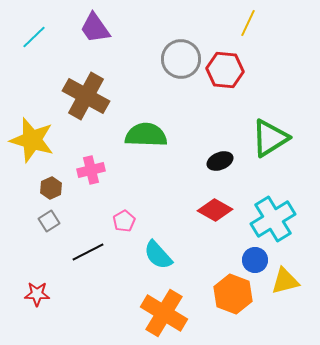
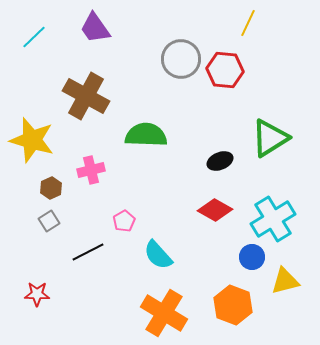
blue circle: moved 3 px left, 3 px up
orange hexagon: moved 11 px down
